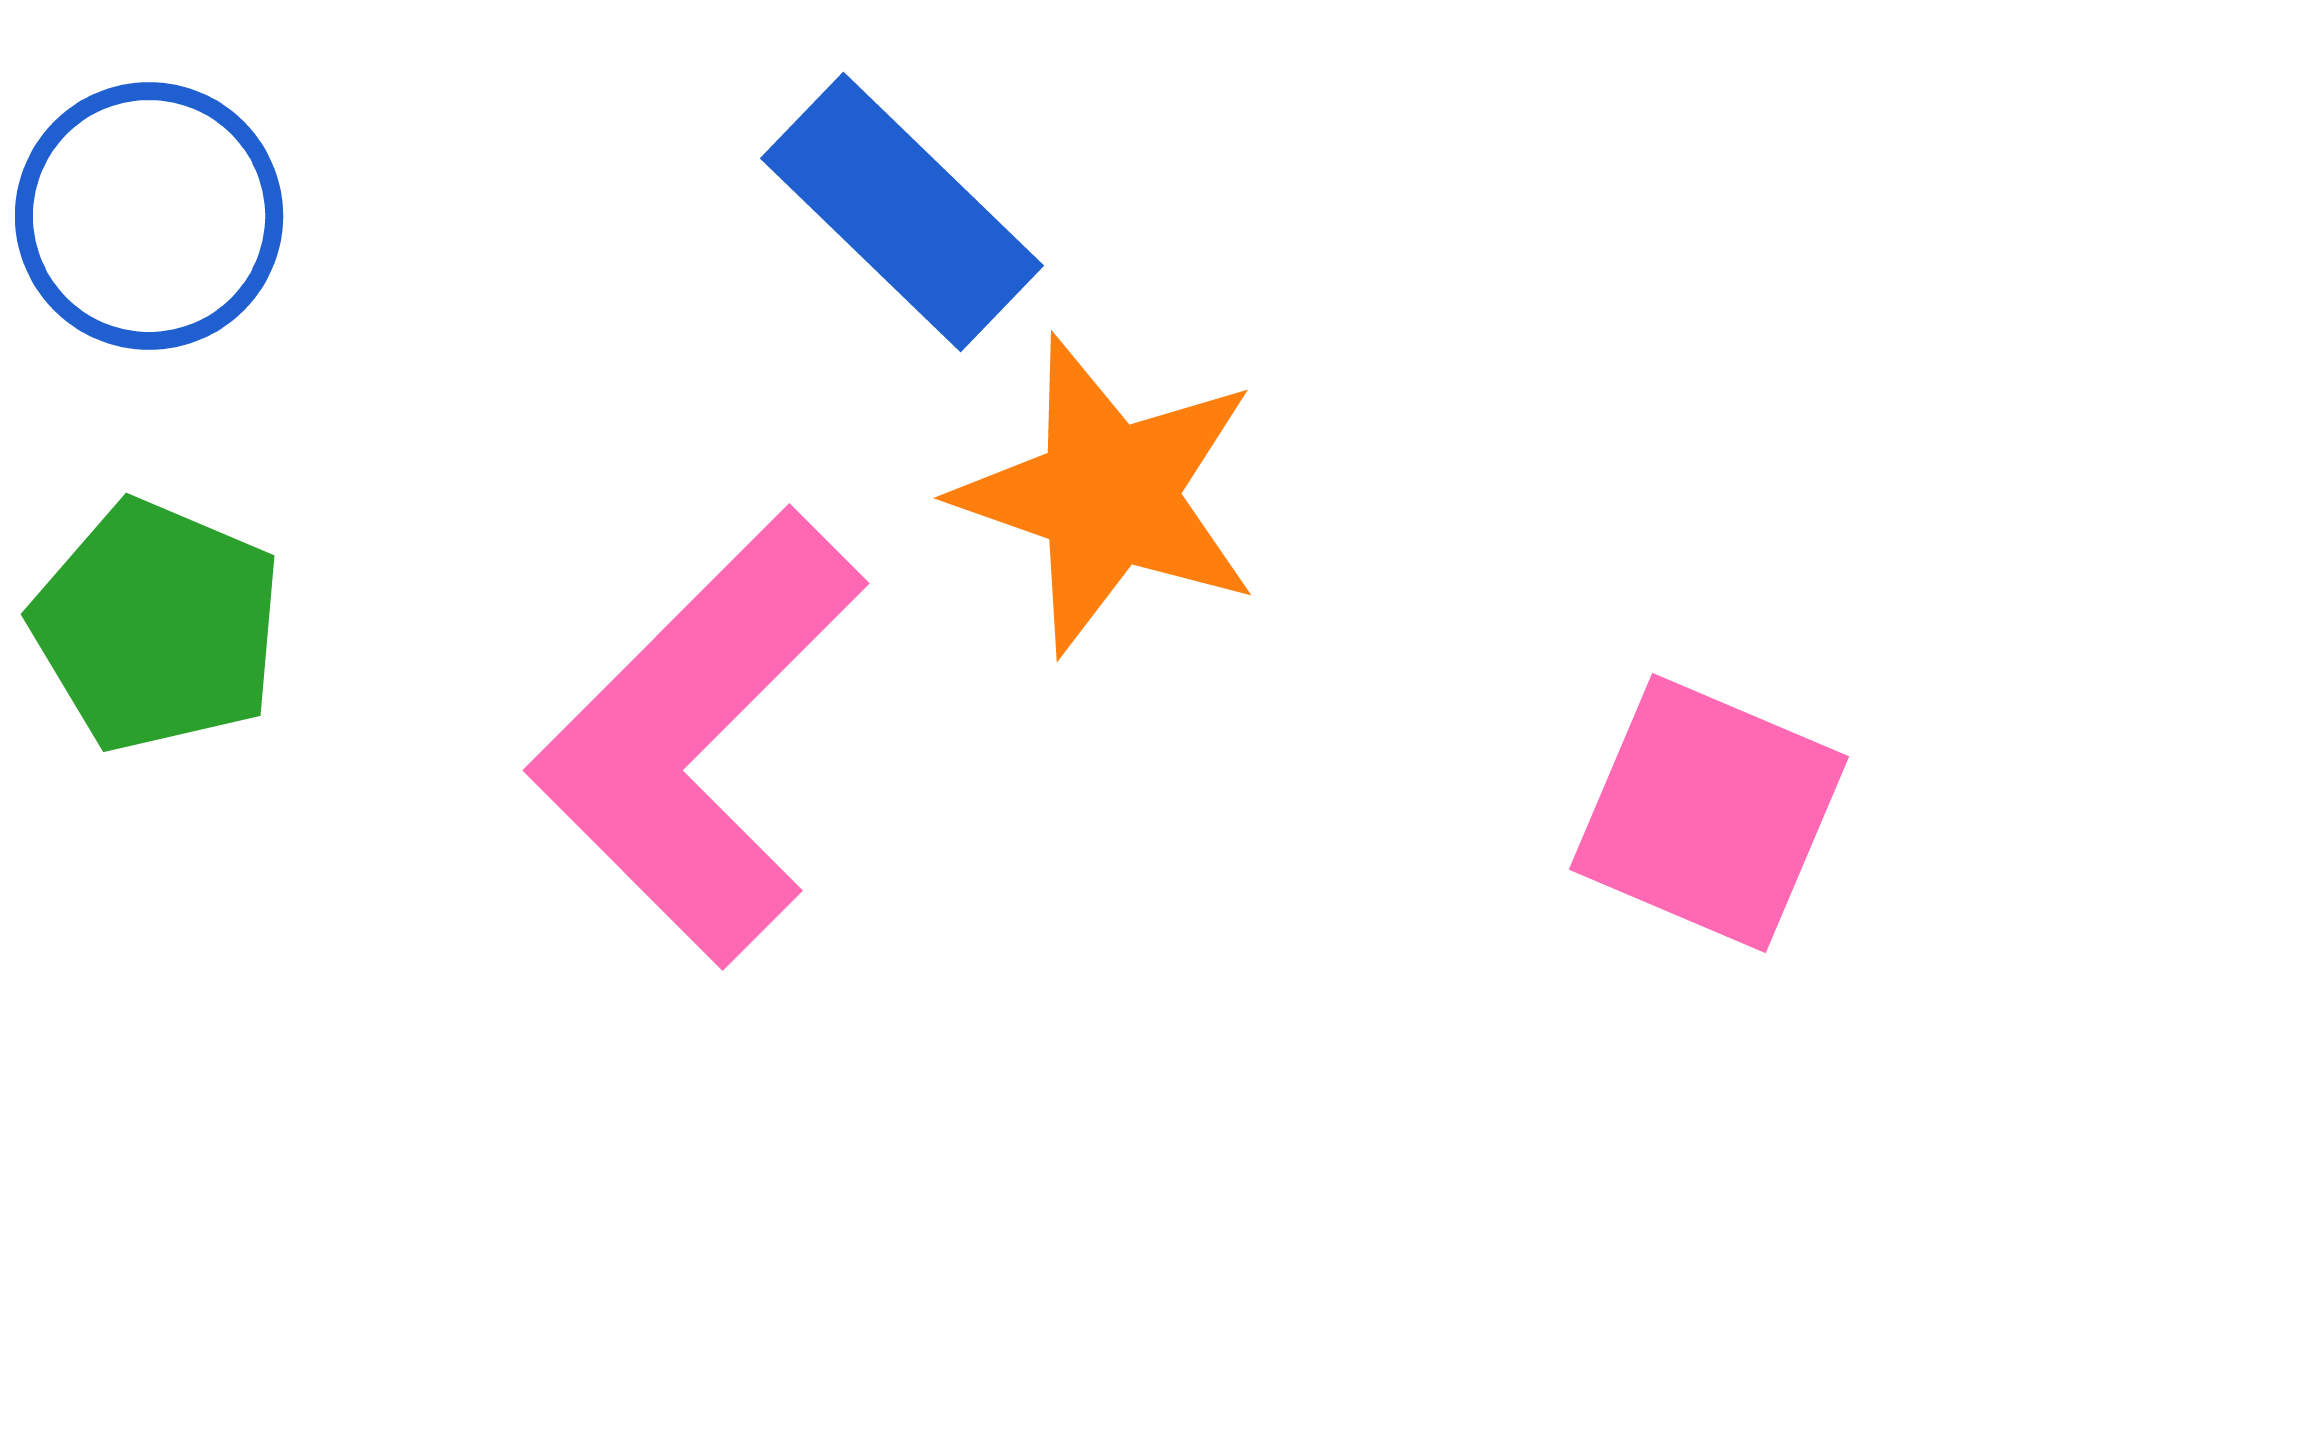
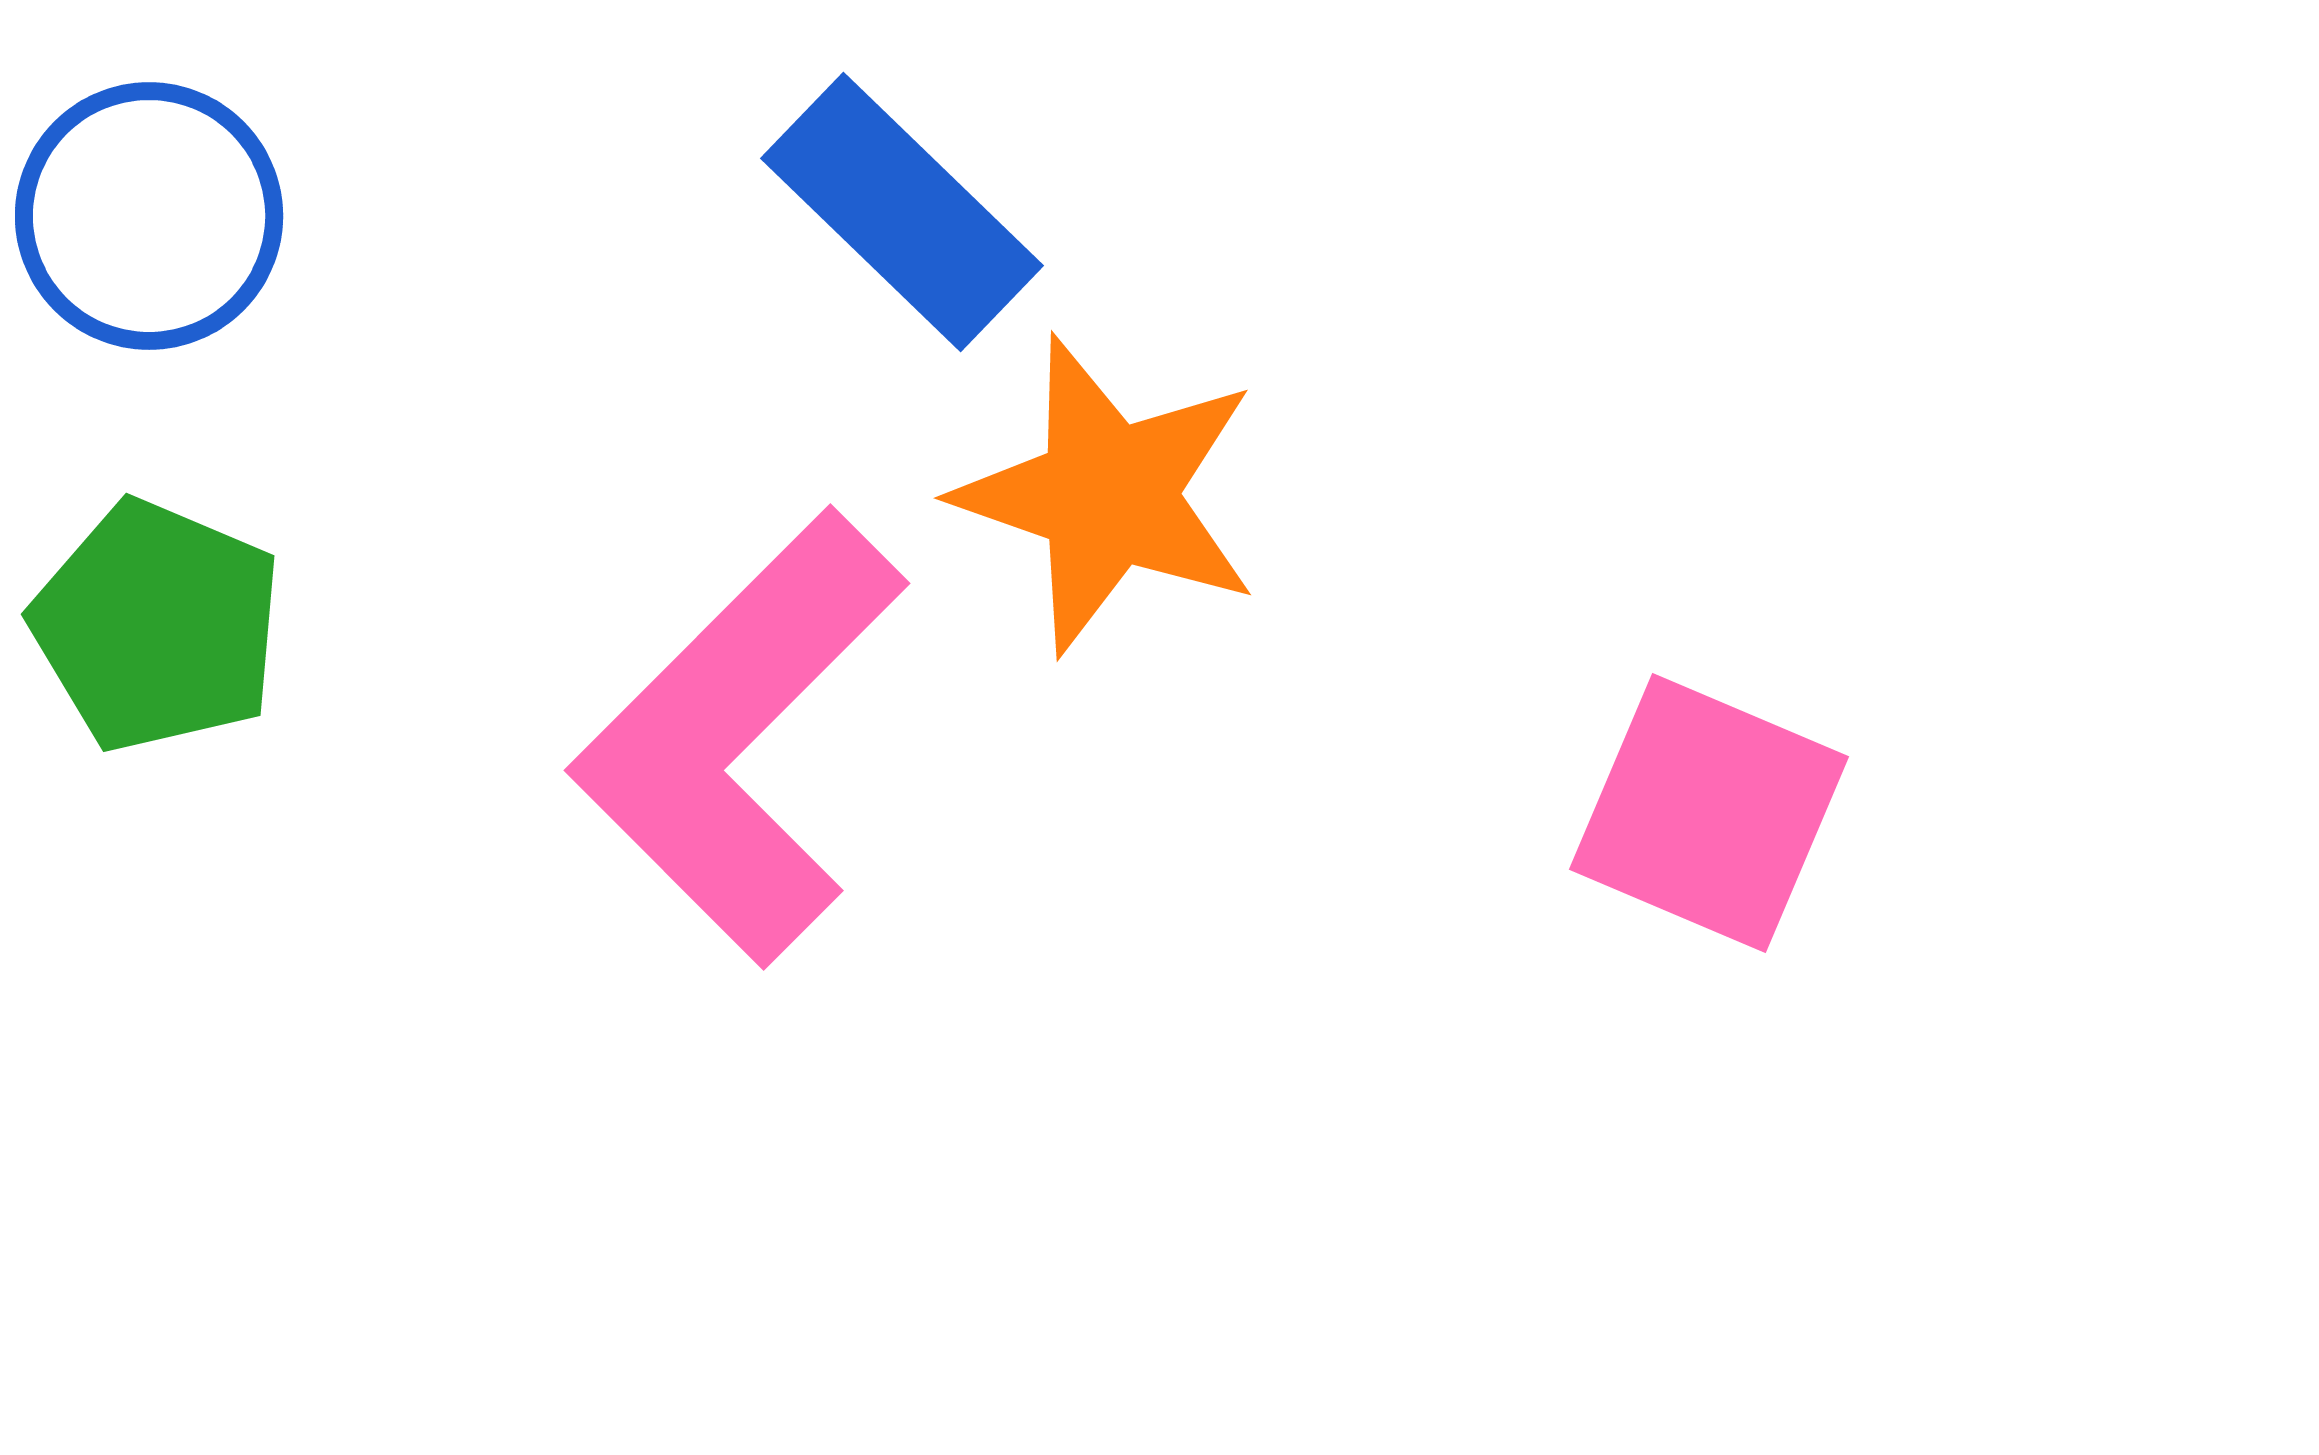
pink L-shape: moved 41 px right
